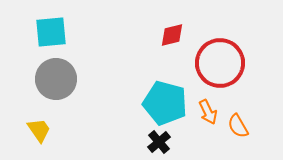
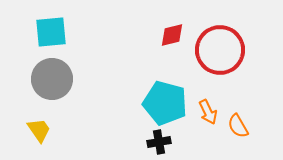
red circle: moved 13 px up
gray circle: moved 4 px left
black cross: rotated 30 degrees clockwise
